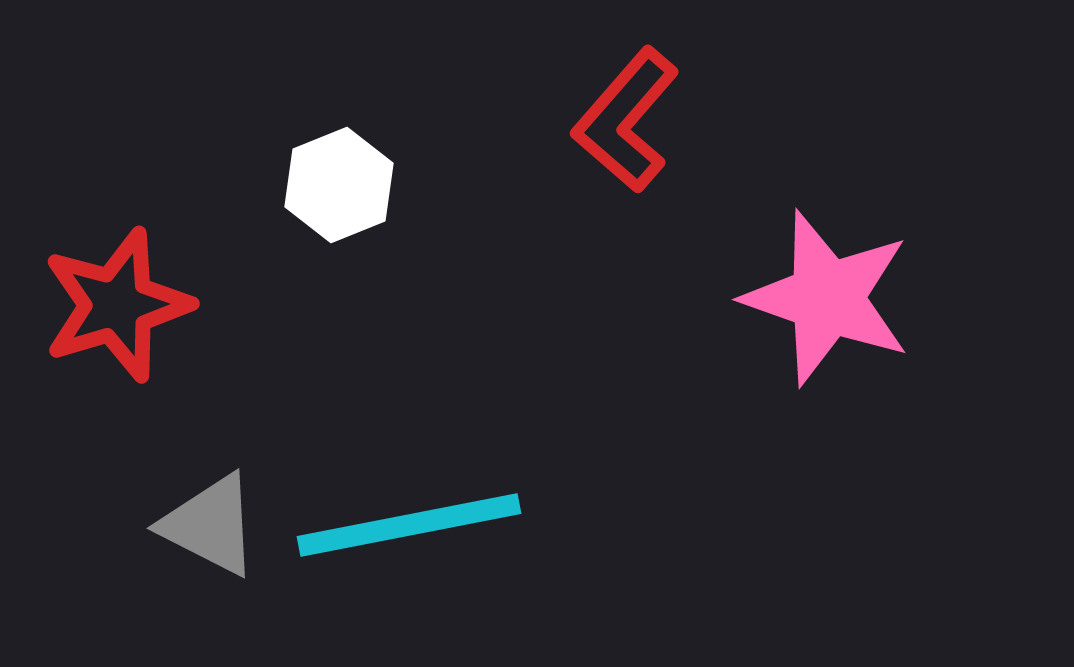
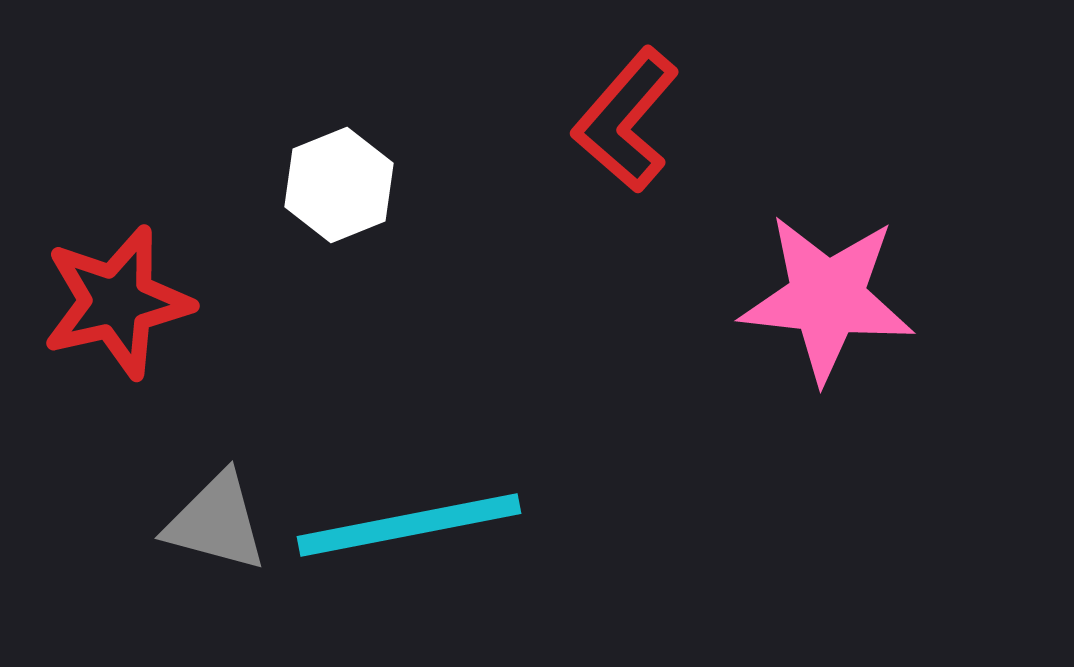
pink star: rotated 13 degrees counterclockwise
red star: moved 3 px up; rotated 4 degrees clockwise
gray triangle: moved 6 px right, 3 px up; rotated 12 degrees counterclockwise
